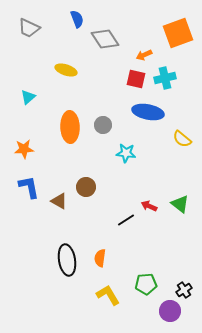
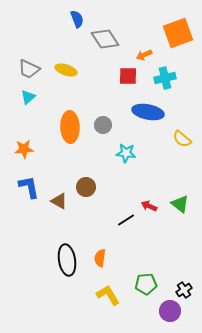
gray trapezoid: moved 41 px down
red square: moved 8 px left, 3 px up; rotated 12 degrees counterclockwise
